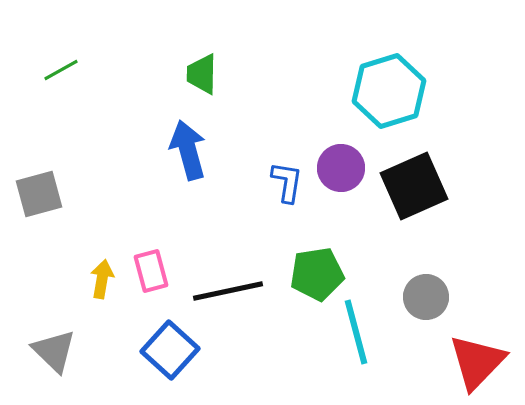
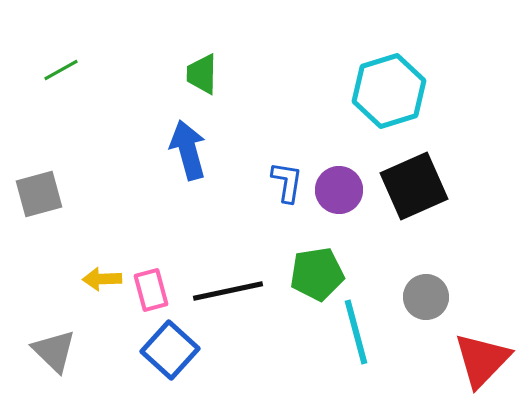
purple circle: moved 2 px left, 22 px down
pink rectangle: moved 19 px down
yellow arrow: rotated 102 degrees counterclockwise
red triangle: moved 5 px right, 2 px up
